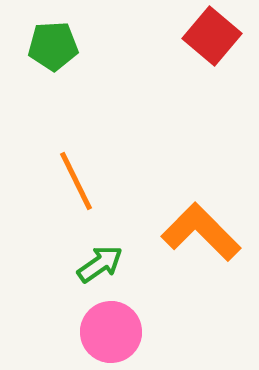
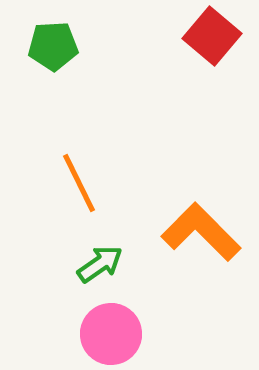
orange line: moved 3 px right, 2 px down
pink circle: moved 2 px down
